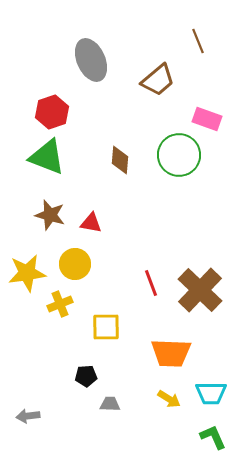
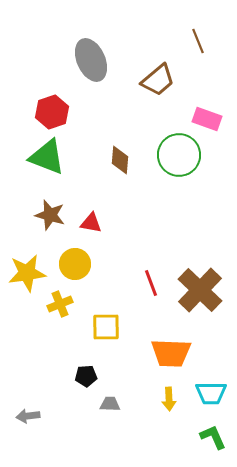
yellow arrow: rotated 55 degrees clockwise
